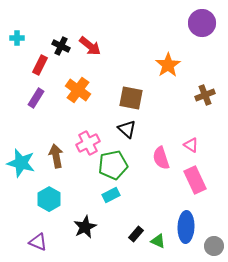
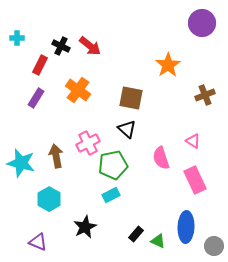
pink triangle: moved 2 px right, 4 px up
